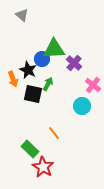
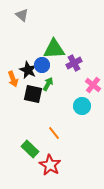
blue circle: moved 6 px down
purple cross: rotated 21 degrees clockwise
red star: moved 7 px right, 2 px up
